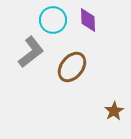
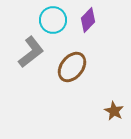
purple diamond: rotated 45 degrees clockwise
brown star: rotated 12 degrees counterclockwise
